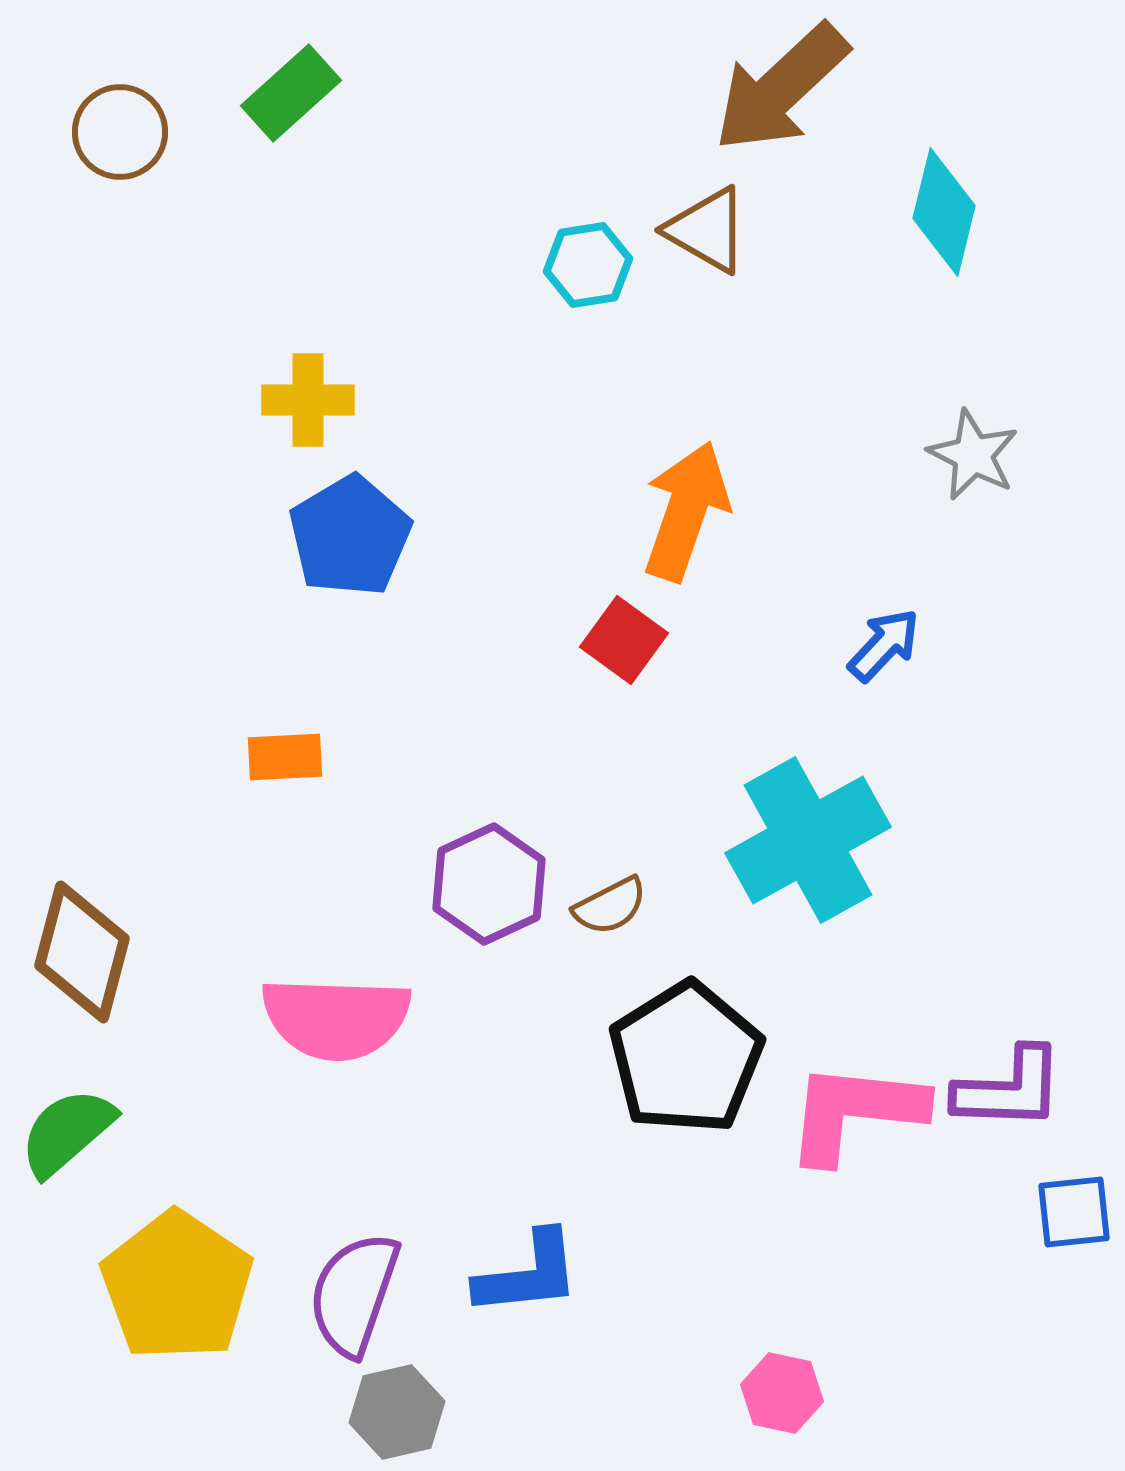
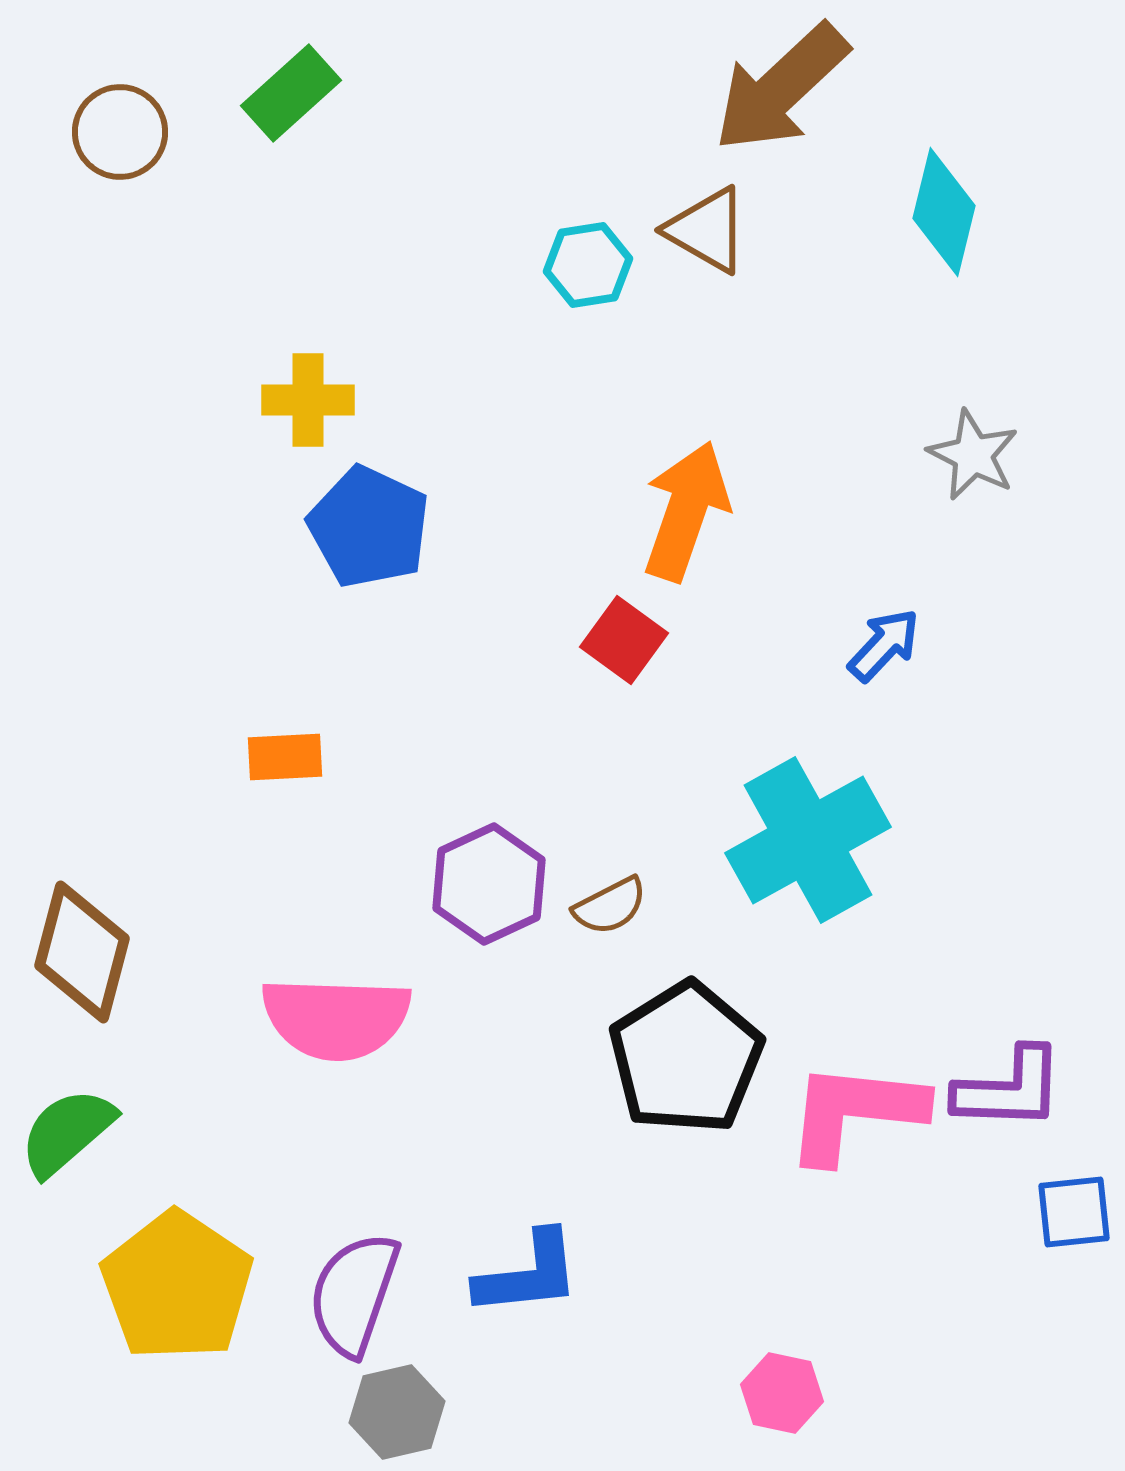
blue pentagon: moved 19 px right, 9 px up; rotated 16 degrees counterclockwise
